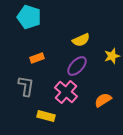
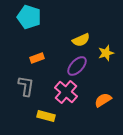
yellow star: moved 6 px left, 3 px up
